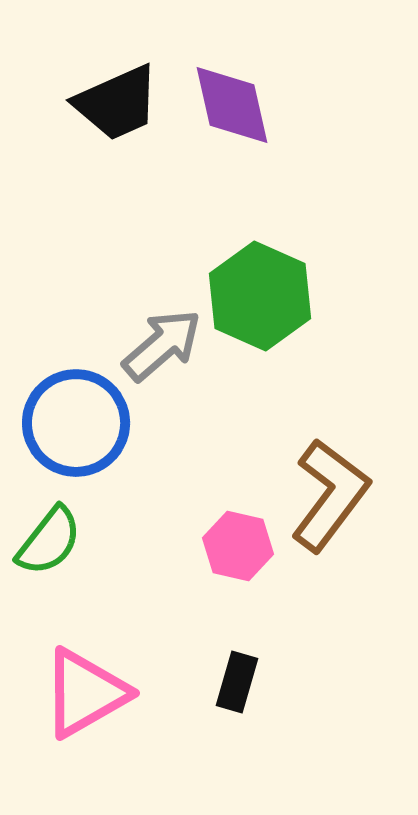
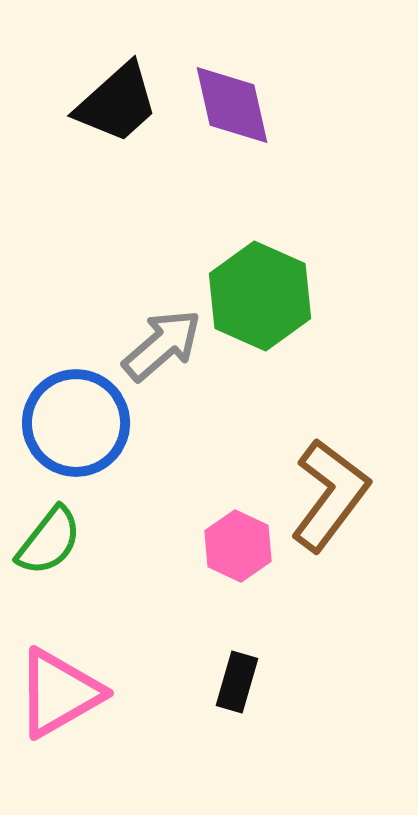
black trapezoid: rotated 18 degrees counterclockwise
pink hexagon: rotated 12 degrees clockwise
pink triangle: moved 26 px left
